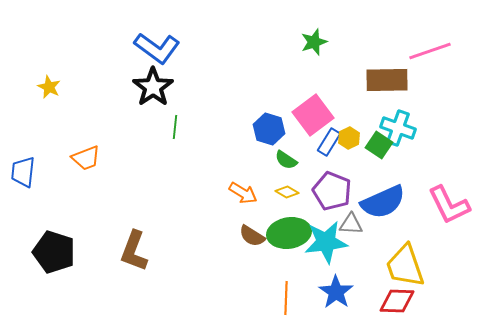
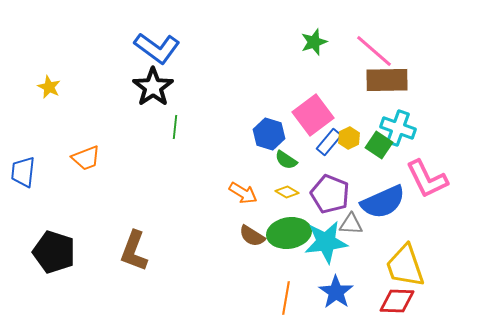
pink line: moved 56 px left; rotated 60 degrees clockwise
blue hexagon: moved 5 px down
blue rectangle: rotated 8 degrees clockwise
purple pentagon: moved 2 px left, 3 px down
pink L-shape: moved 22 px left, 26 px up
orange line: rotated 8 degrees clockwise
